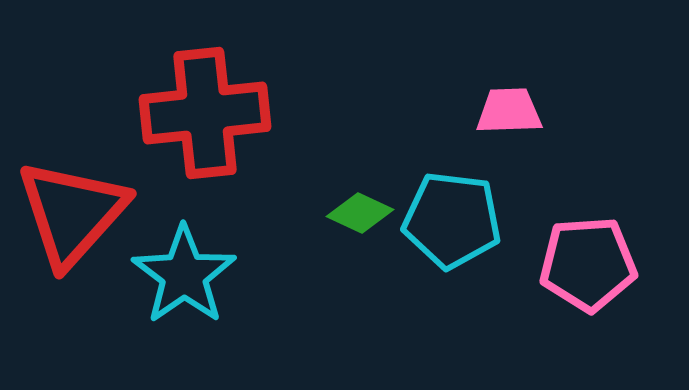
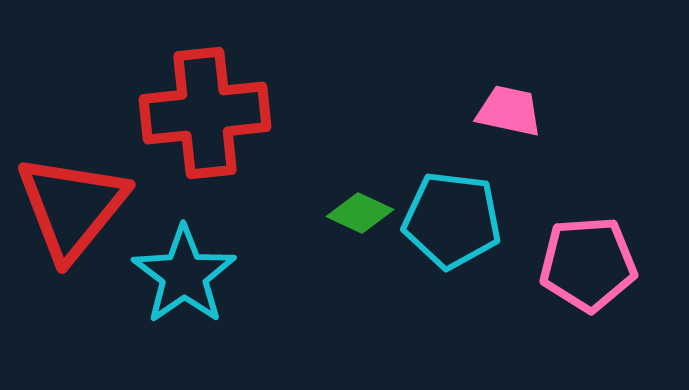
pink trapezoid: rotated 14 degrees clockwise
red triangle: moved 6 px up; rotated 3 degrees counterclockwise
